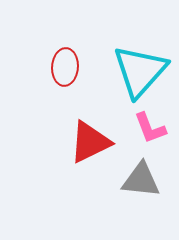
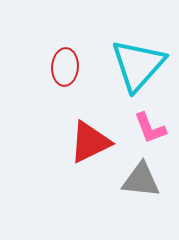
cyan triangle: moved 2 px left, 6 px up
